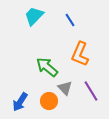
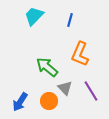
blue line: rotated 48 degrees clockwise
